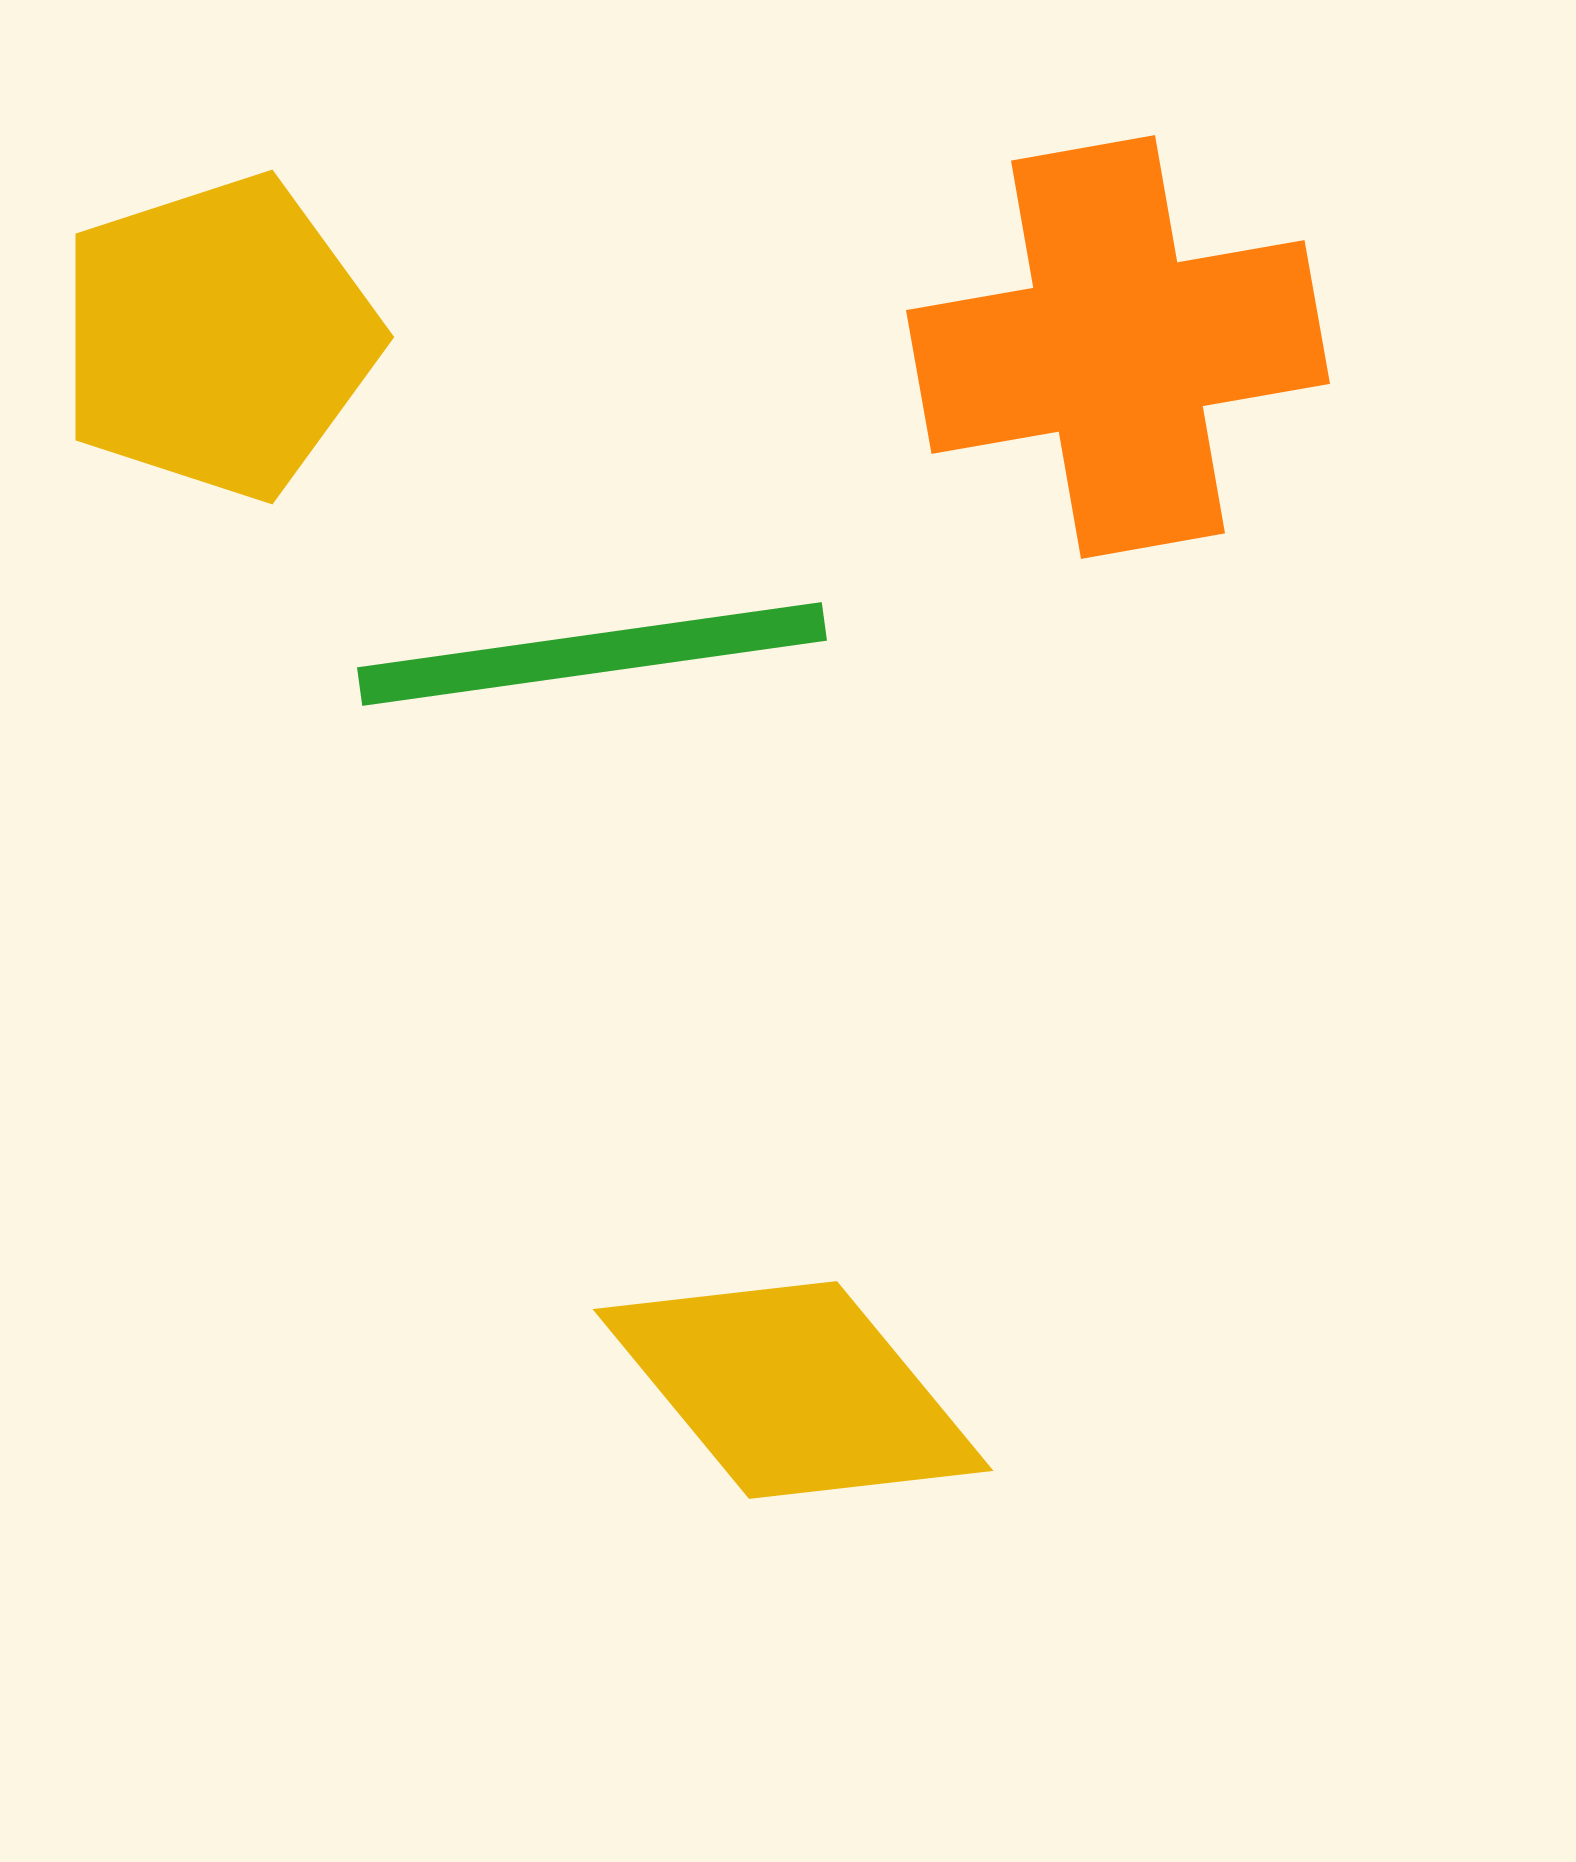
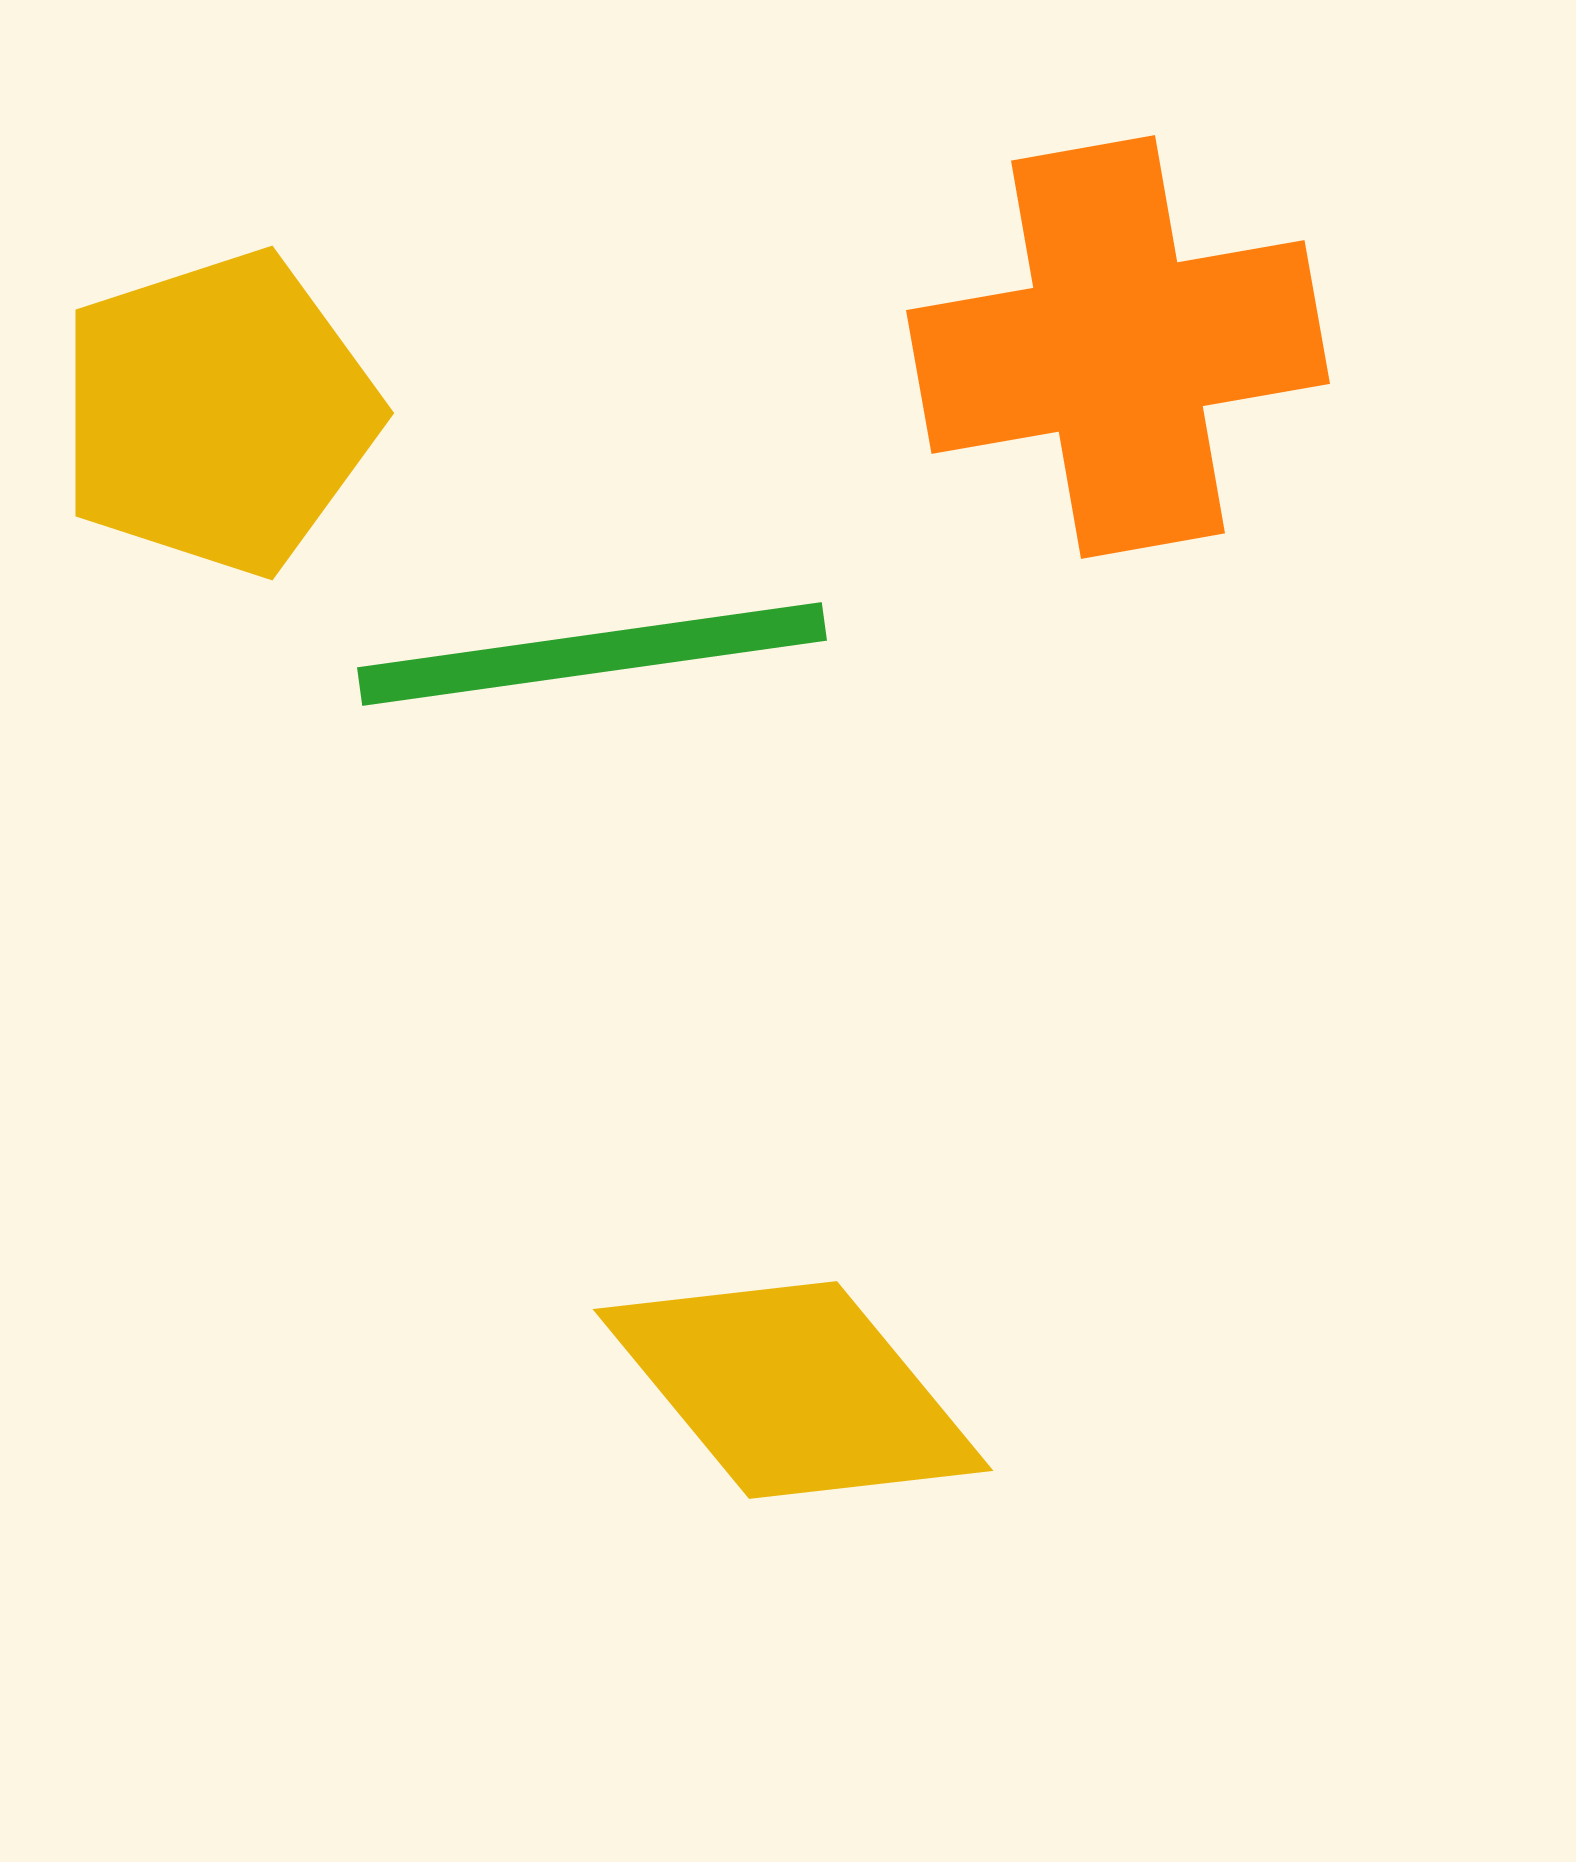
yellow pentagon: moved 76 px down
